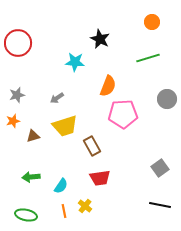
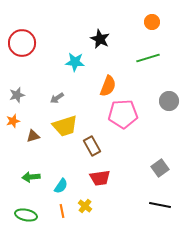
red circle: moved 4 px right
gray circle: moved 2 px right, 2 px down
orange line: moved 2 px left
